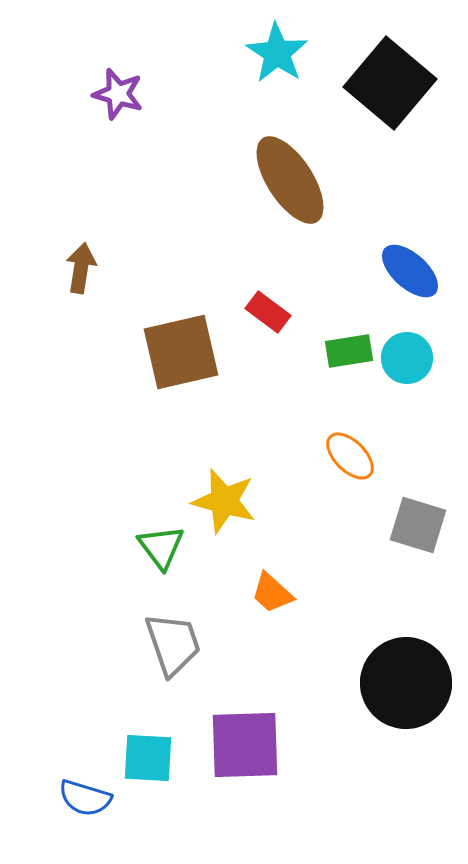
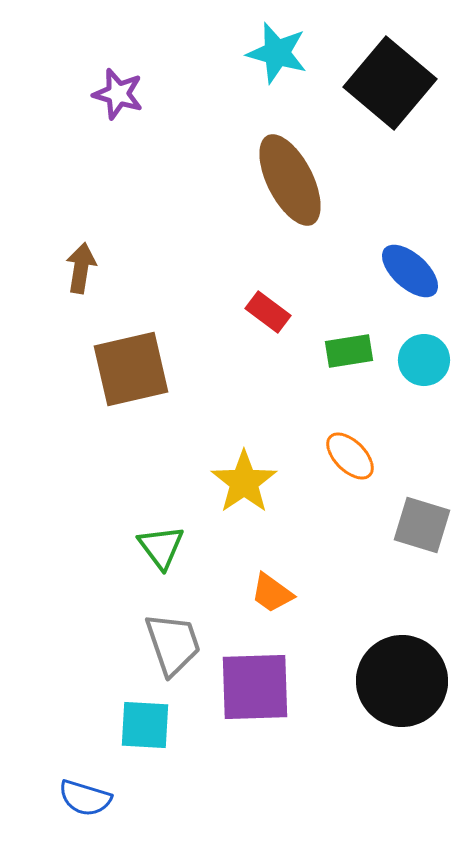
cyan star: rotated 18 degrees counterclockwise
brown ellipse: rotated 6 degrees clockwise
brown square: moved 50 px left, 17 px down
cyan circle: moved 17 px right, 2 px down
yellow star: moved 20 px right, 19 px up; rotated 22 degrees clockwise
gray square: moved 4 px right
orange trapezoid: rotated 6 degrees counterclockwise
black circle: moved 4 px left, 2 px up
purple square: moved 10 px right, 58 px up
cyan square: moved 3 px left, 33 px up
